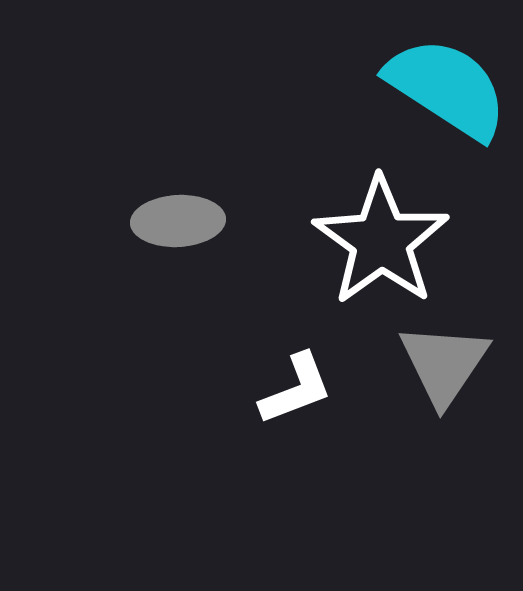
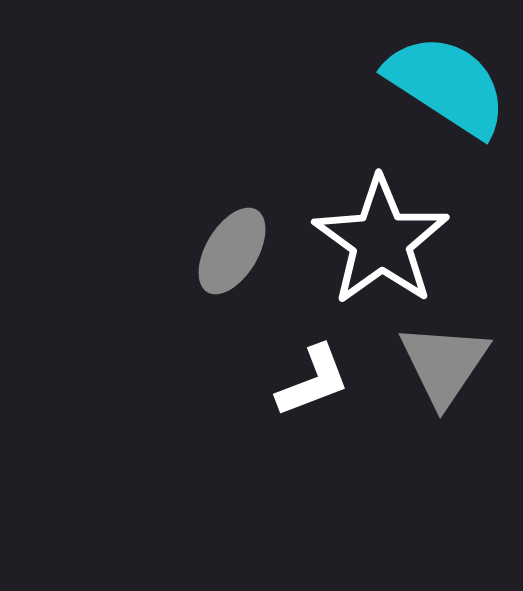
cyan semicircle: moved 3 px up
gray ellipse: moved 54 px right, 30 px down; rotated 56 degrees counterclockwise
white L-shape: moved 17 px right, 8 px up
